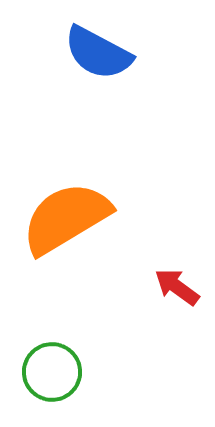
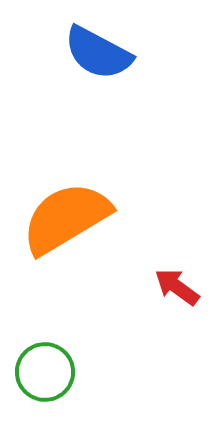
green circle: moved 7 px left
